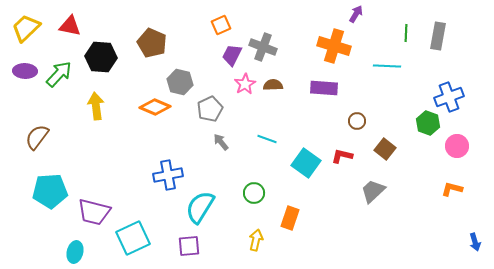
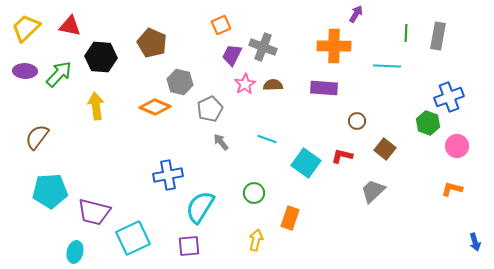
orange cross at (334, 46): rotated 16 degrees counterclockwise
